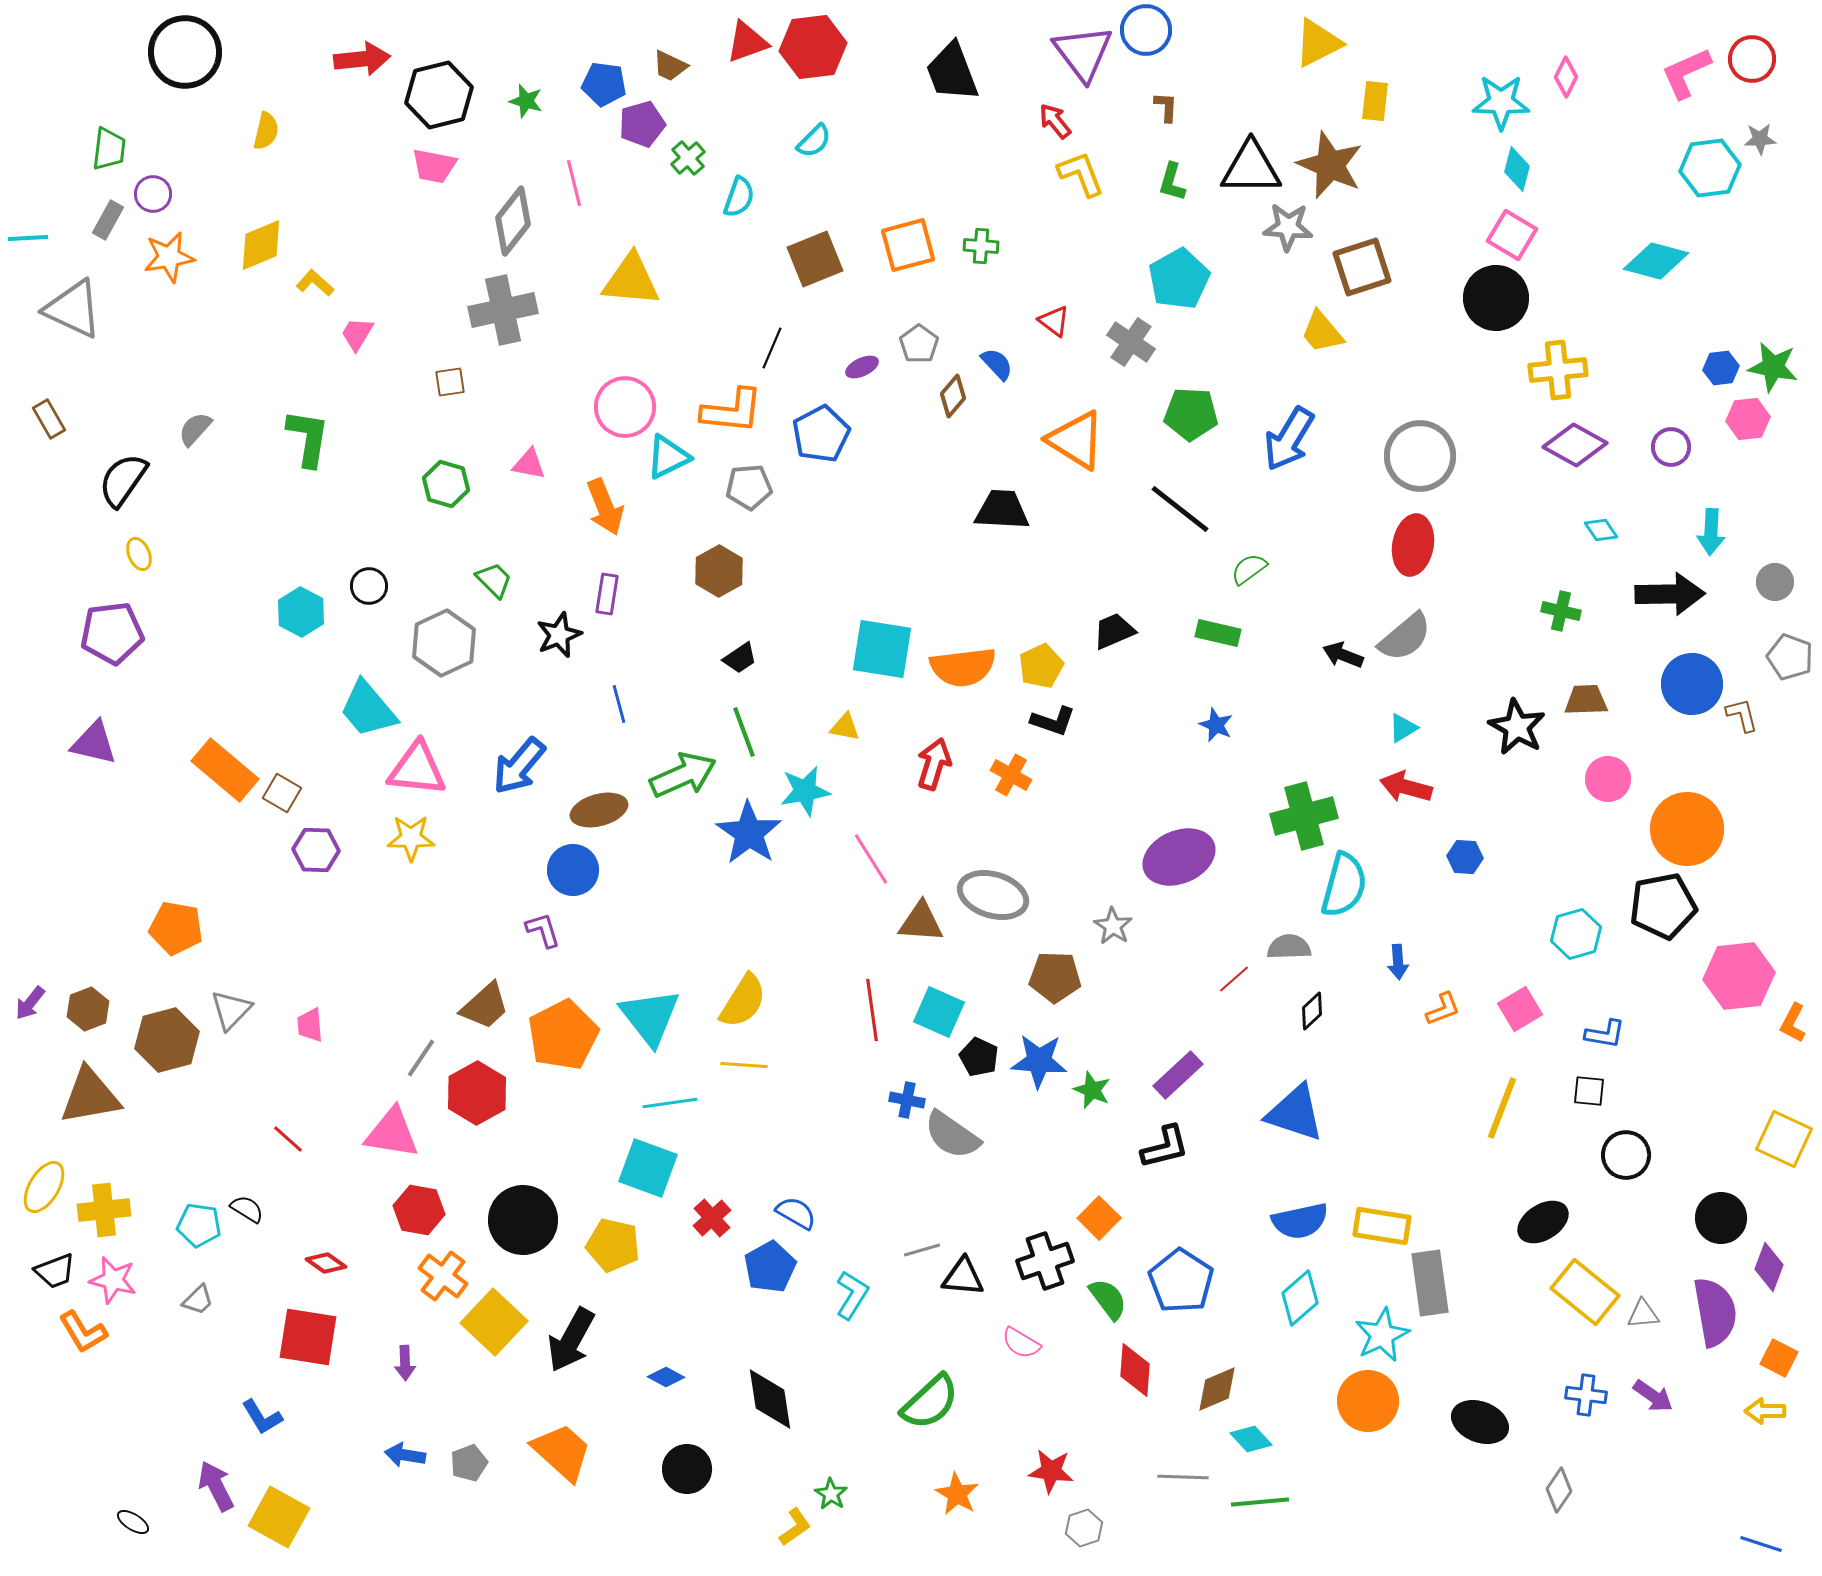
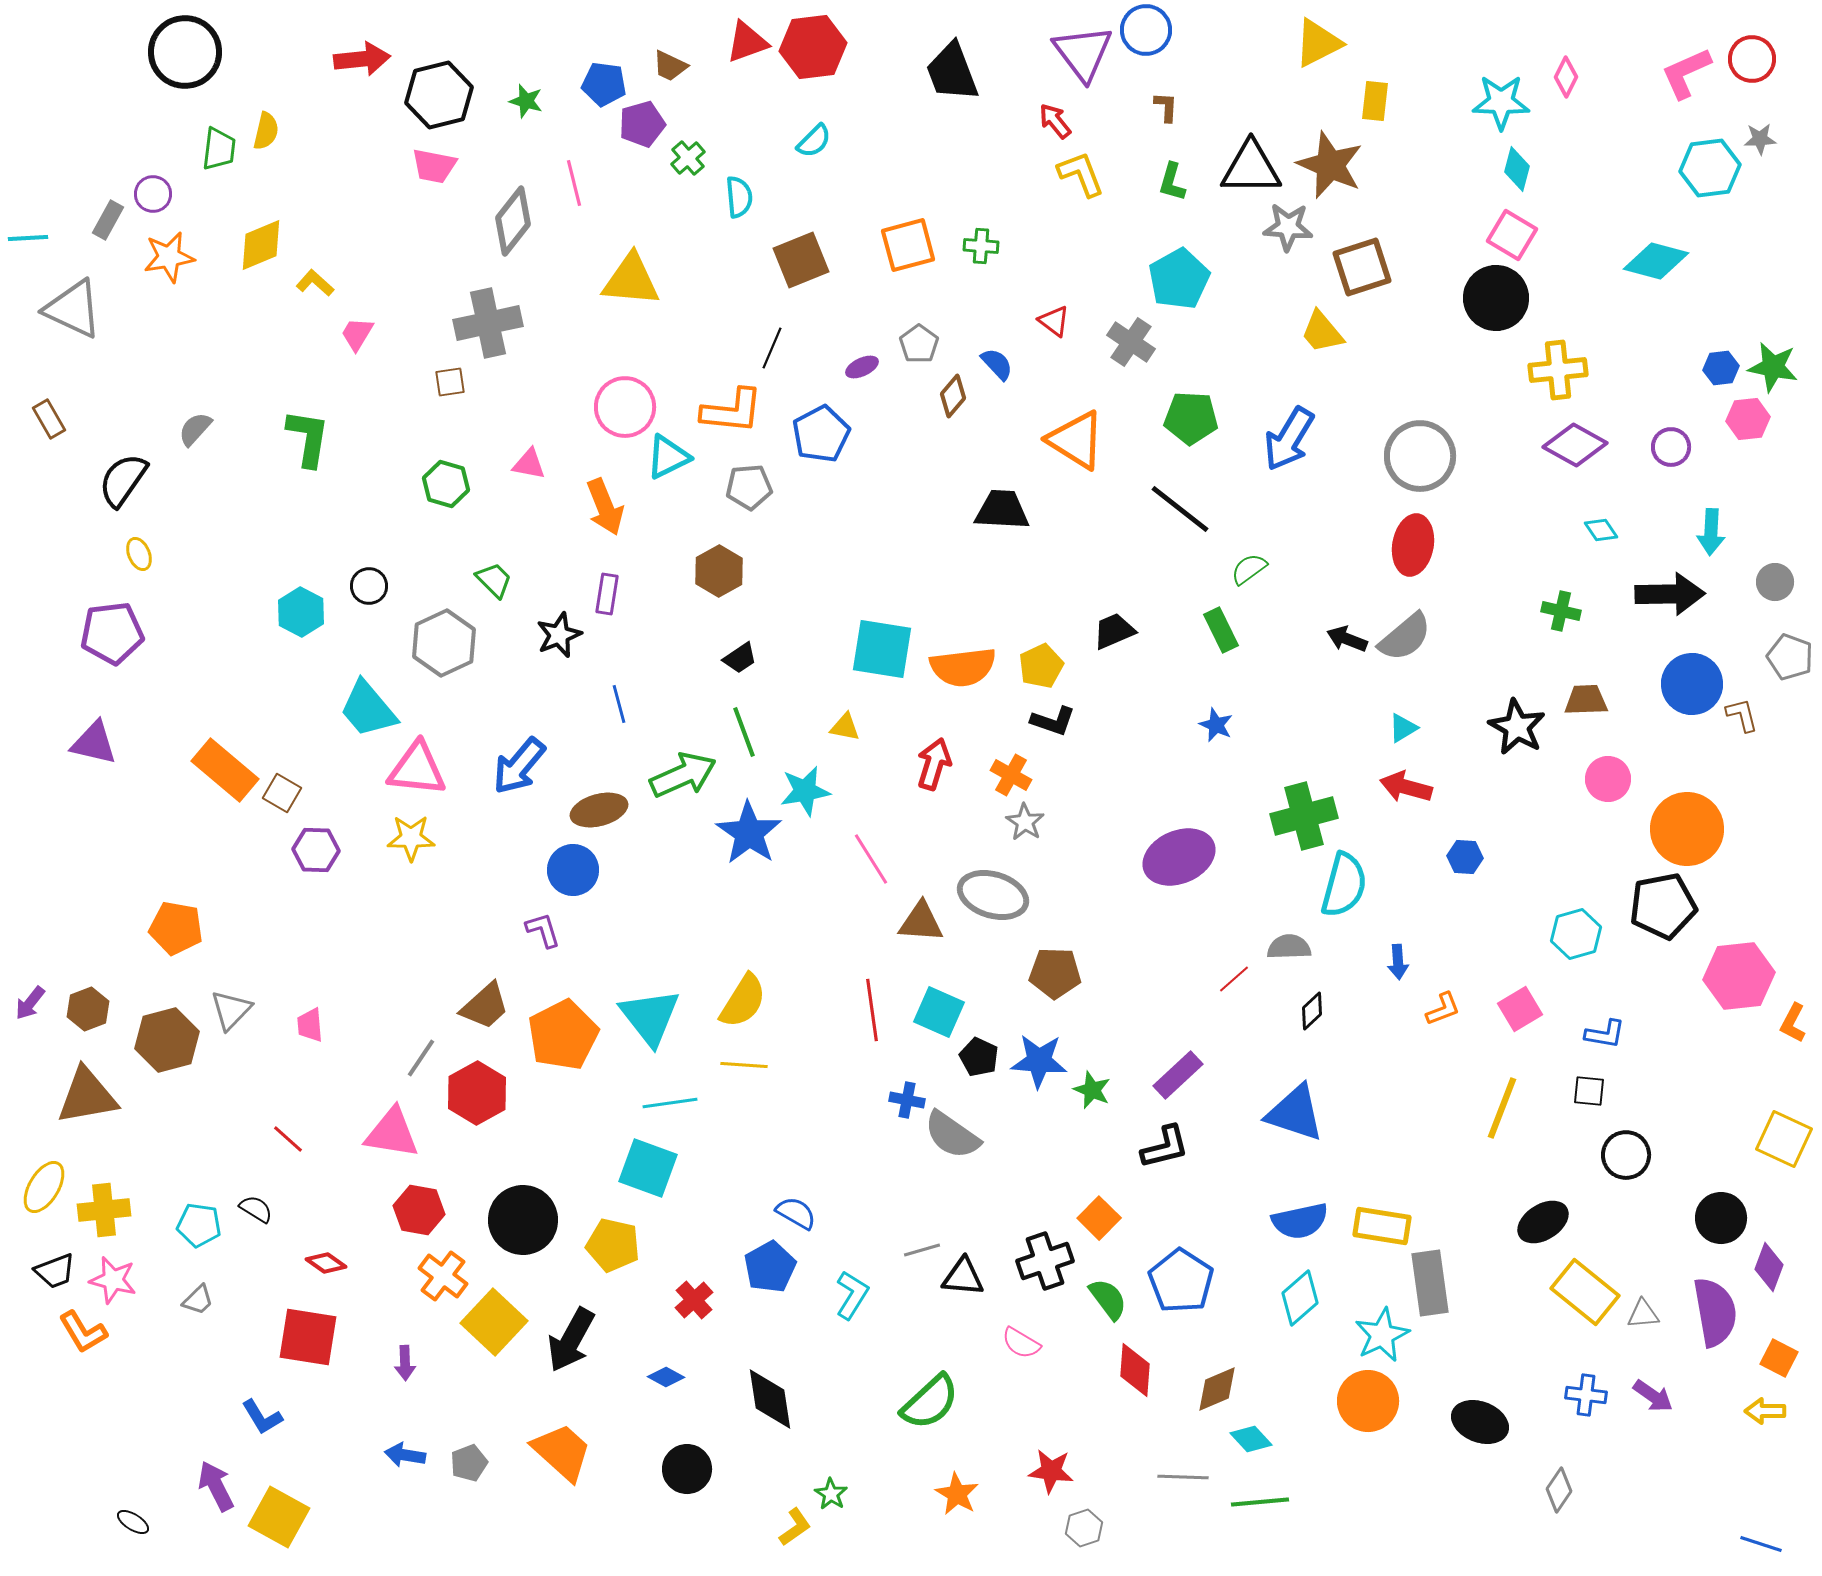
green trapezoid at (109, 149): moved 110 px right
cyan semicircle at (739, 197): rotated 24 degrees counterclockwise
brown square at (815, 259): moved 14 px left, 1 px down
gray cross at (503, 310): moved 15 px left, 13 px down
green pentagon at (1191, 414): moved 4 px down
green rectangle at (1218, 633): moved 3 px right, 3 px up; rotated 51 degrees clockwise
black arrow at (1343, 655): moved 4 px right, 16 px up
gray star at (1113, 926): moved 88 px left, 104 px up
brown pentagon at (1055, 977): moved 4 px up
brown triangle at (90, 1096): moved 3 px left
black semicircle at (247, 1209): moved 9 px right
red cross at (712, 1218): moved 18 px left, 82 px down
